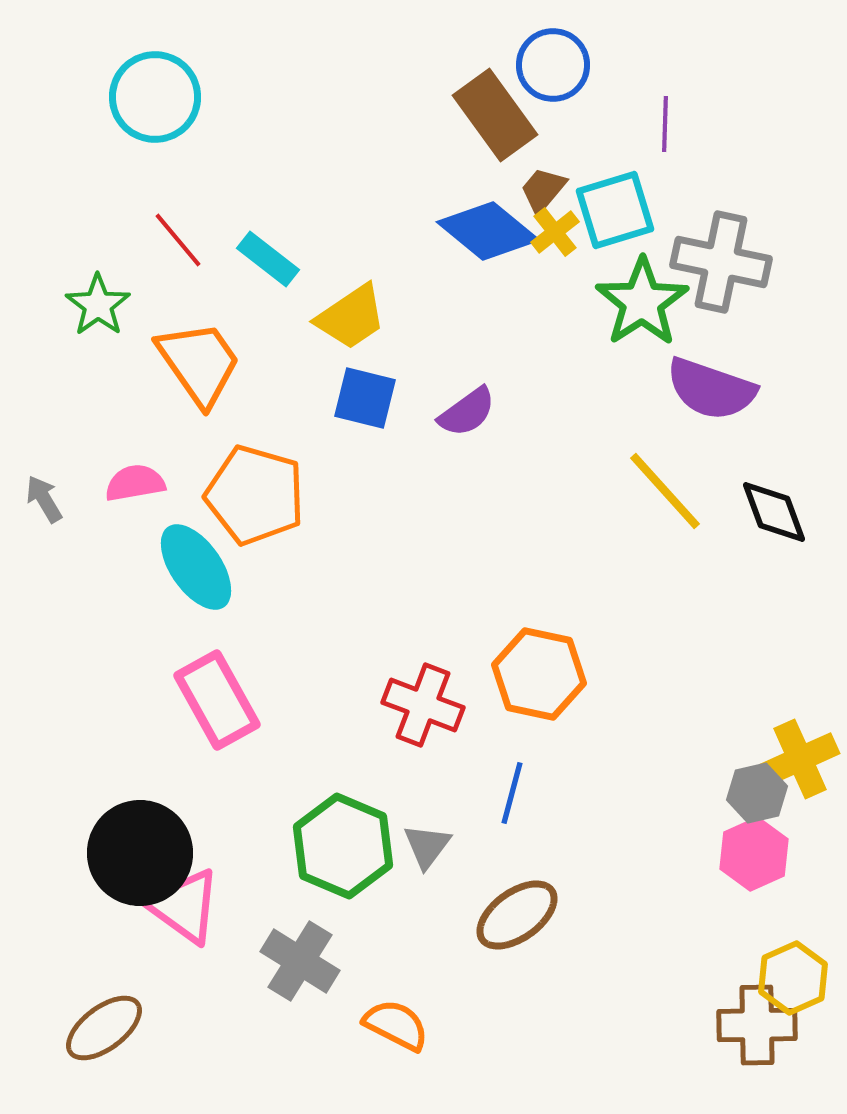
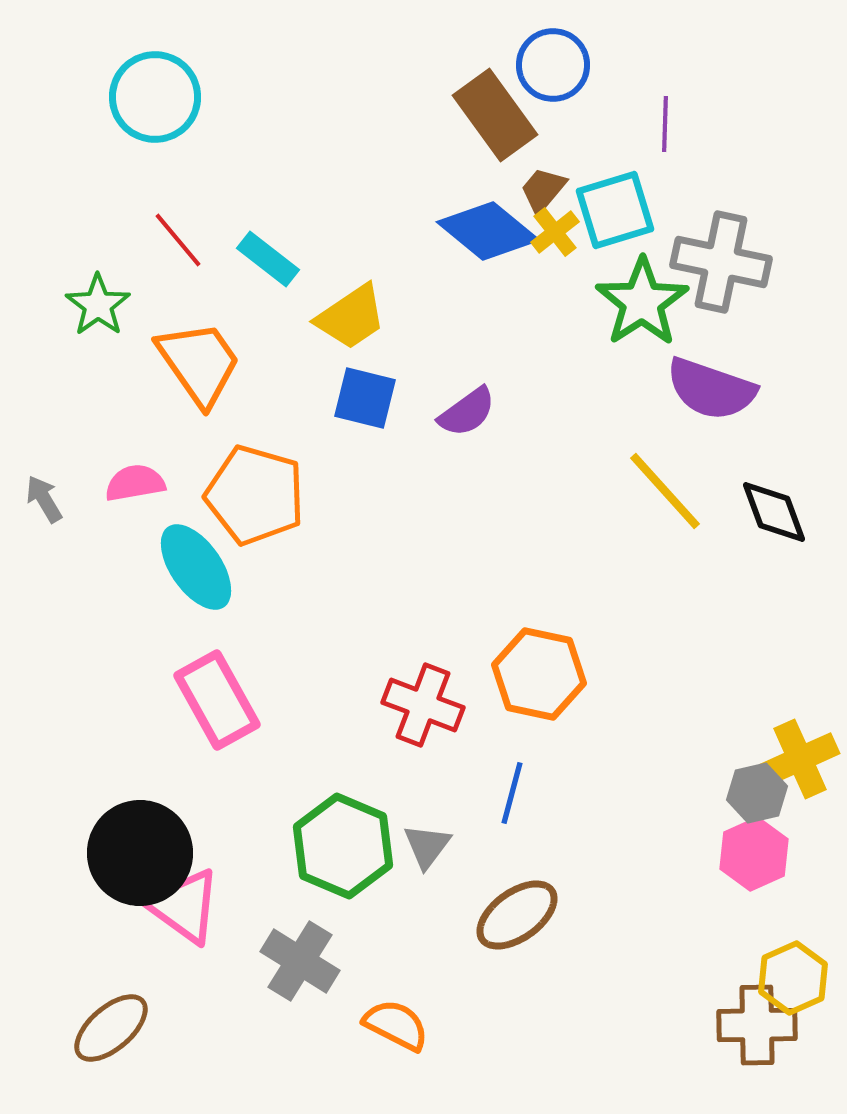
brown ellipse at (104, 1028): moved 7 px right; rotated 4 degrees counterclockwise
